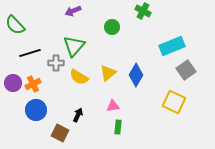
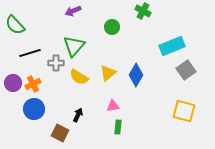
yellow square: moved 10 px right, 9 px down; rotated 10 degrees counterclockwise
blue circle: moved 2 px left, 1 px up
